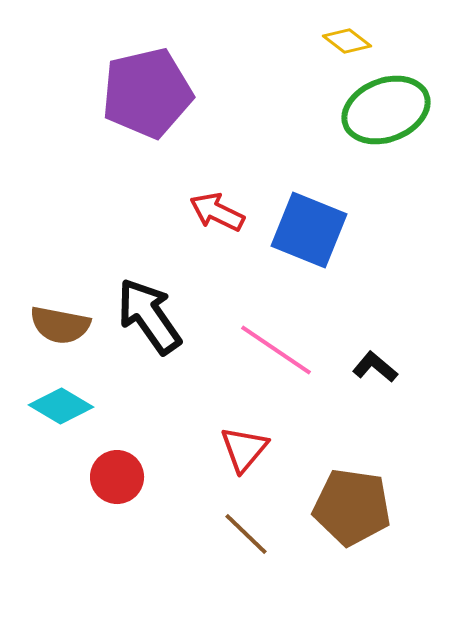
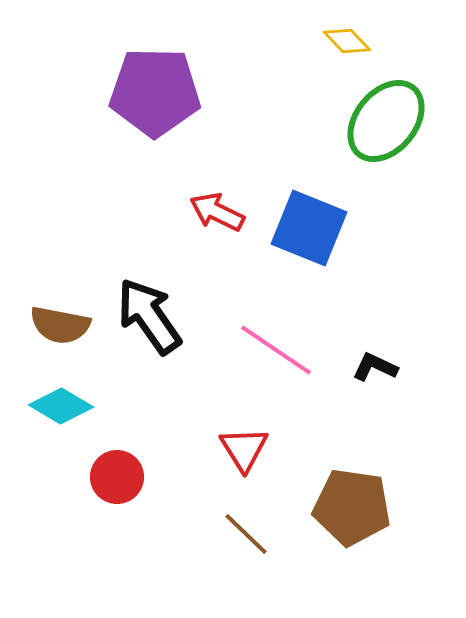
yellow diamond: rotated 9 degrees clockwise
purple pentagon: moved 8 px right, 1 px up; rotated 14 degrees clockwise
green ellipse: moved 11 px down; rotated 30 degrees counterclockwise
blue square: moved 2 px up
black L-shape: rotated 15 degrees counterclockwise
red triangle: rotated 12 degrees counterclockwise
